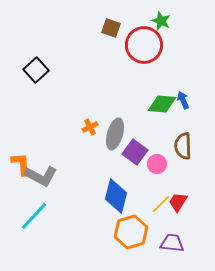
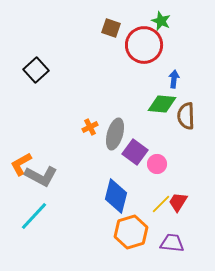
blue arrow: moved 9 px left, 21 px up; rotated 30 degrees clockwise
brown semicircle: moved 3 px right, 30 px up
orange L-shape: rotated 115 degrees counterclockwise
